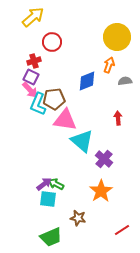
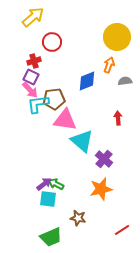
cyan L-shape: rotated 60 degrees clockwise
orange star: moved 2 px up; rotated 20 degrees clockwise
